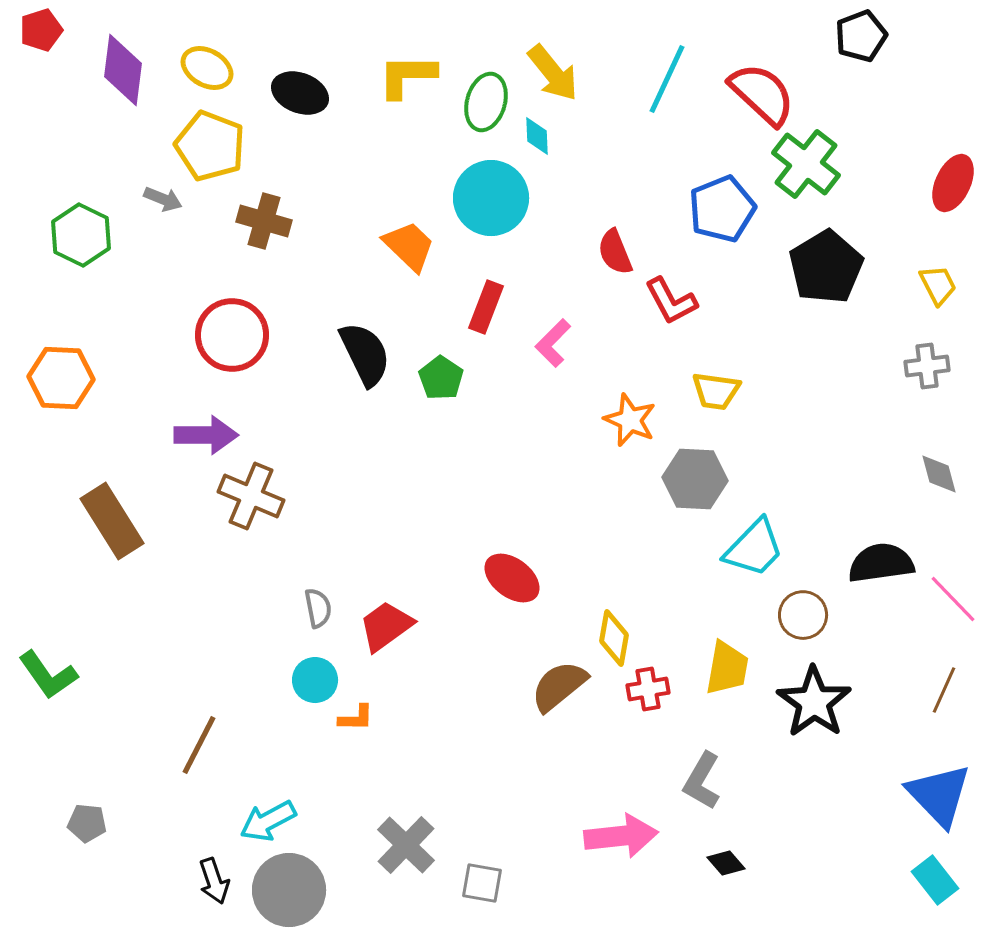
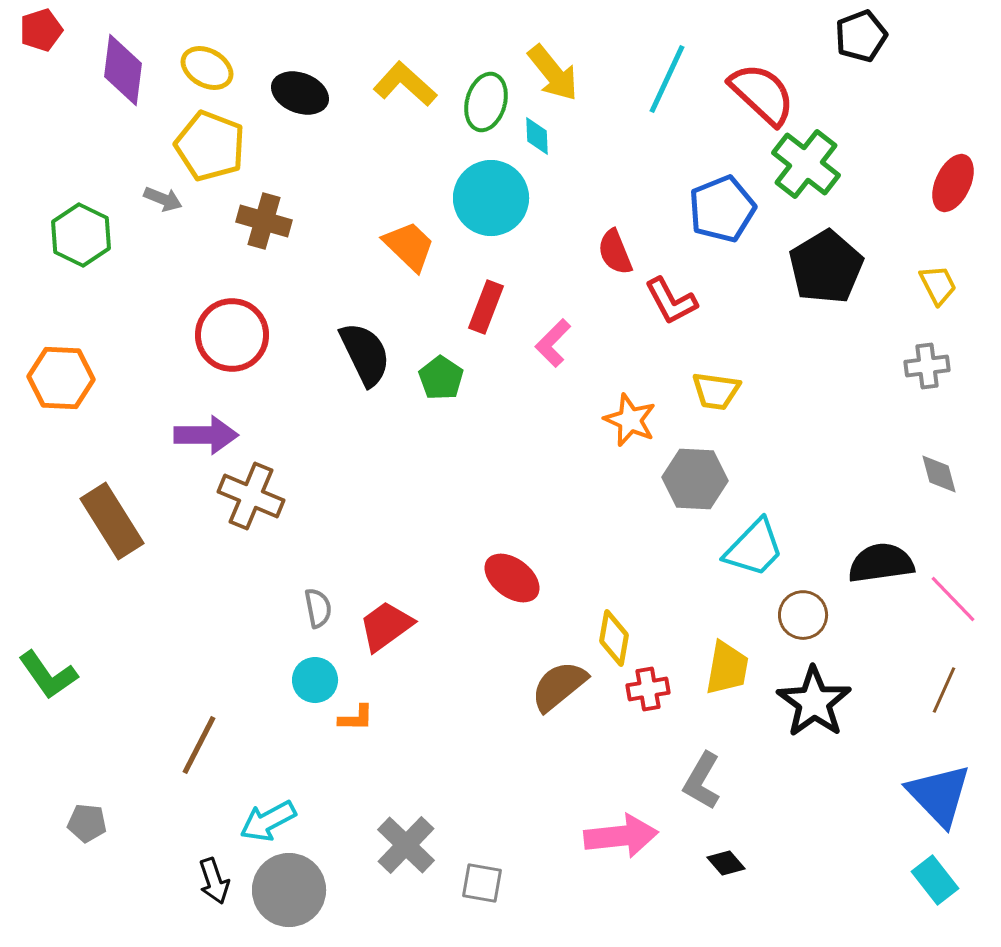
yellow L-shape at (407, 76): moved 2 px left, 8 px down; rotated 42 degrees clockwise
